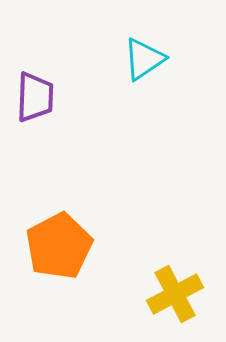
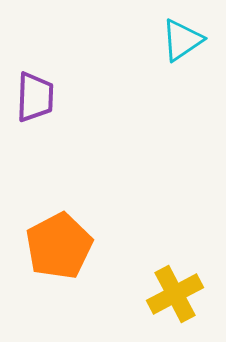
cyan triangle: moved 38 px right, 19 px up
